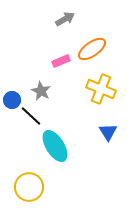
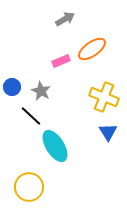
yellow cross: moved 3 px right, 8 px down
blue circle: moved 13 px up
